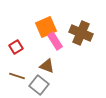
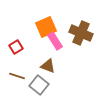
brown triangle: moved 1 px right
